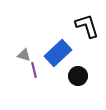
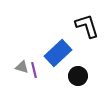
gray triangle: moved 2 px left, 12 px down
